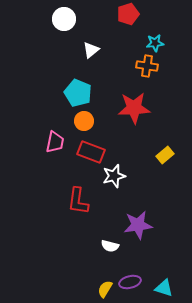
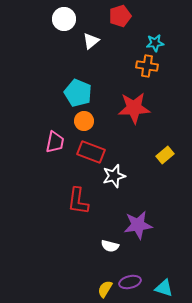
red pentagon: moved 8 px left, 2 px down
white triangle: moved 9 px up
